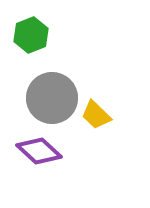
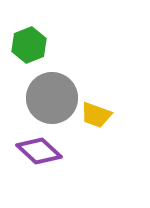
green hexagon: moved 2 px left, 10 px down
yellow trapezoid: rotated 24 degrees counterclockwise
